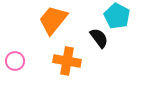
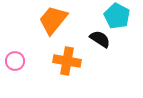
black semicircle: moved 1 px right, 1 px down; rotated 20 degrees counterclockwise
